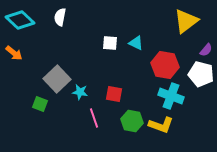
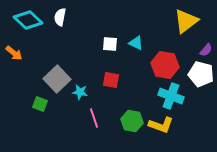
cyan diamond: moved 8 px right
white square: moved 1 px down
red square: moved 3 px left, 14 px up
